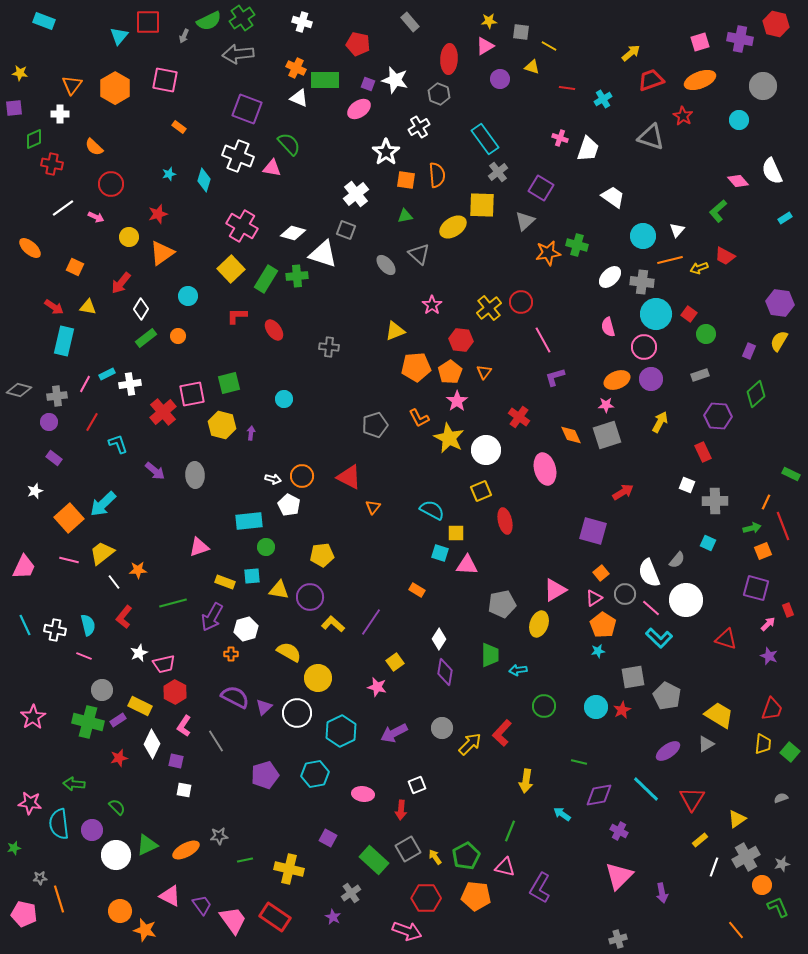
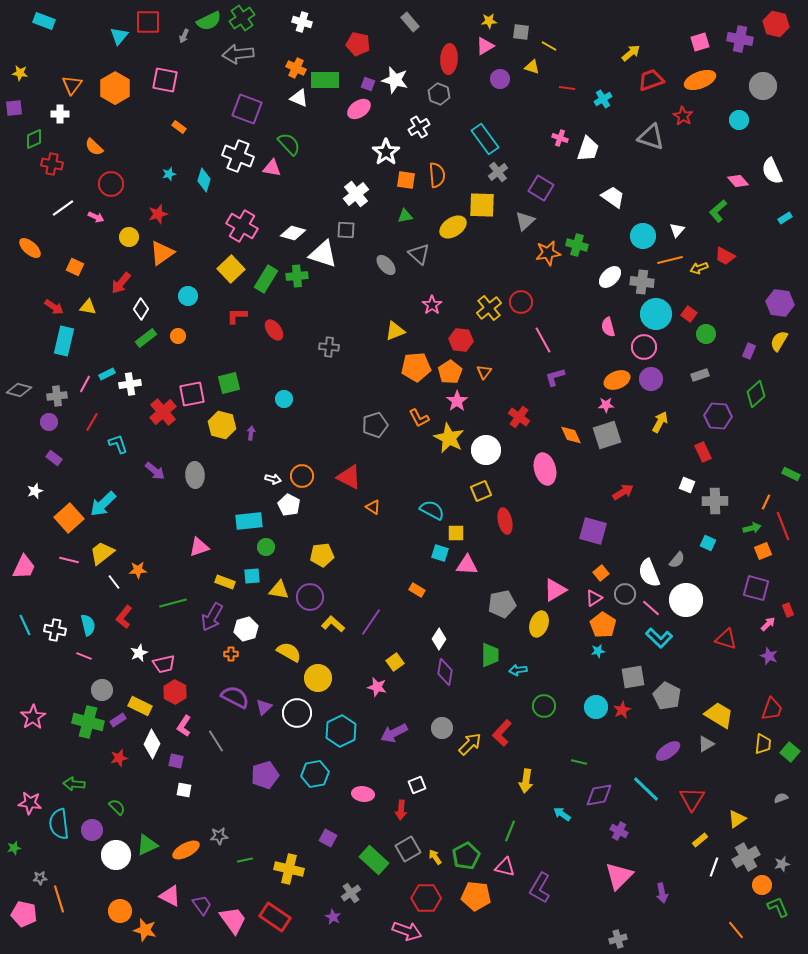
gray square at (346, 230): rotated 18 degrees counterclockwise
orange triangle at (373, 507): rotated 35 degrees counterclockwise
